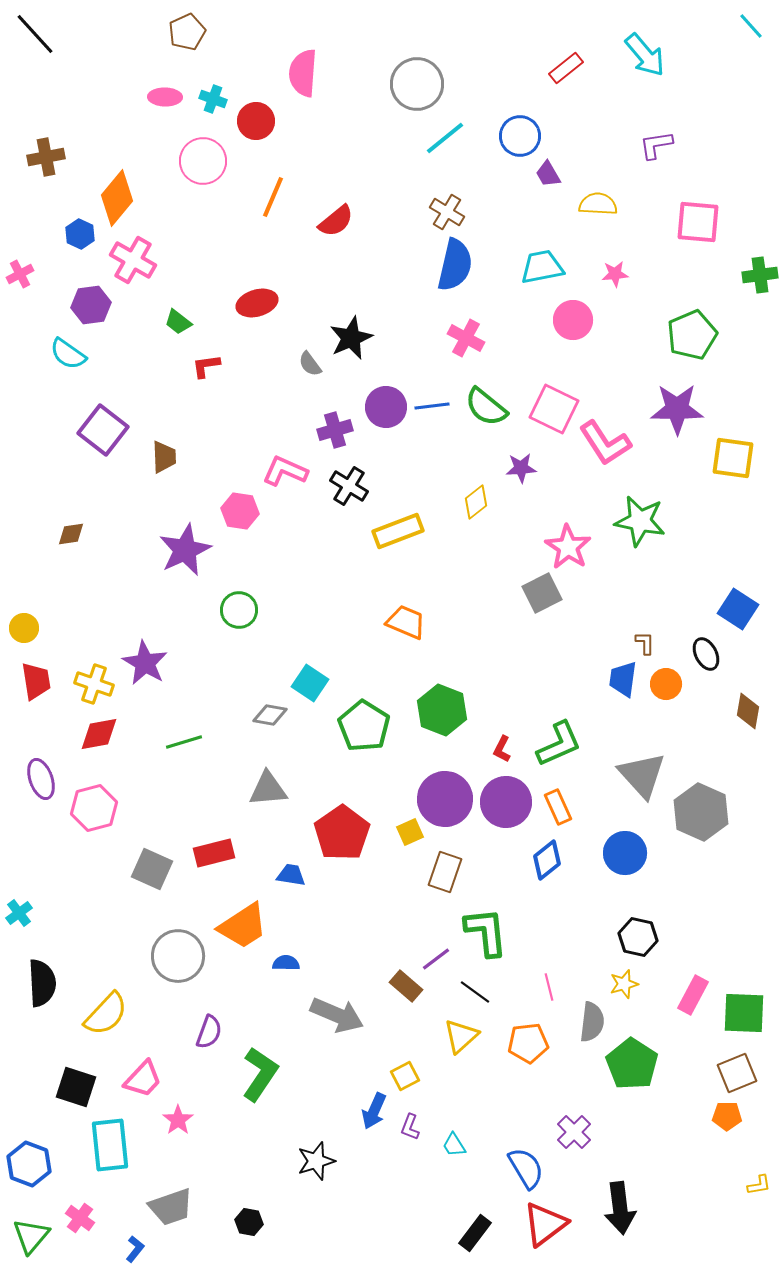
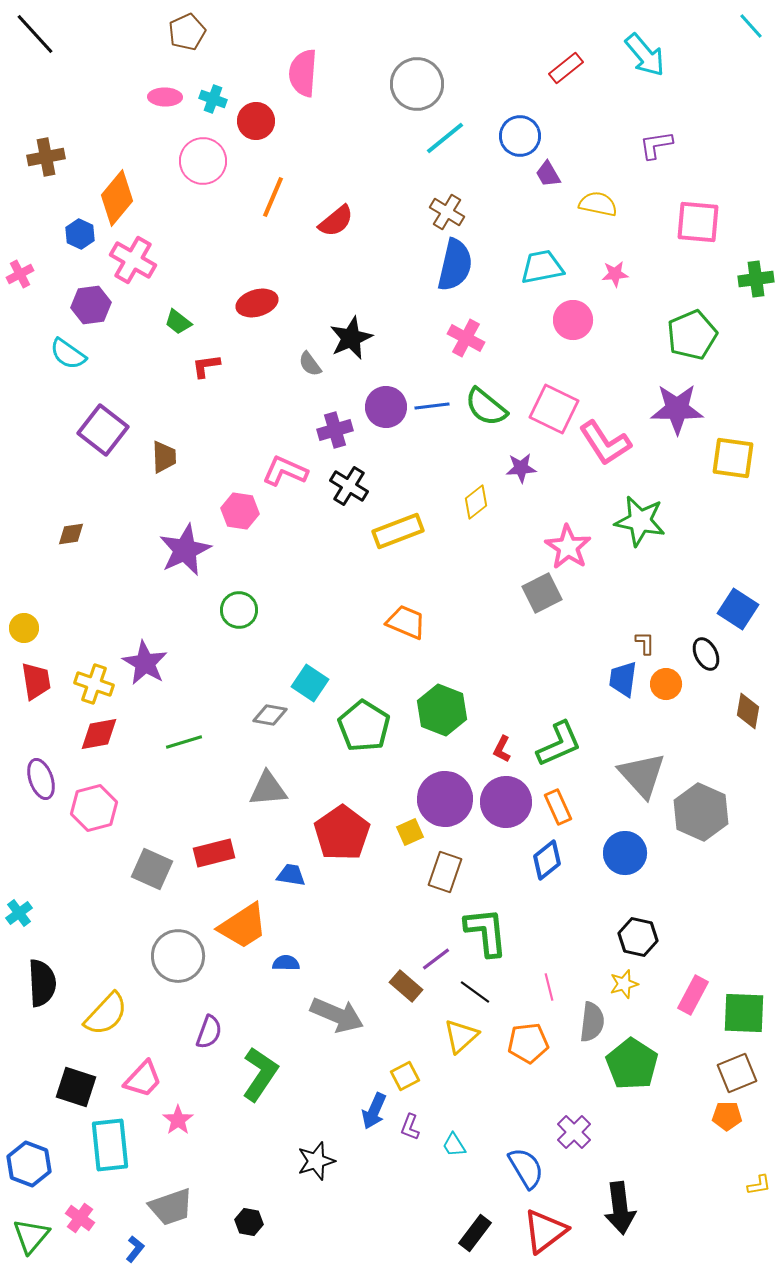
yellow semicircle at (598, 204): rotated 9 degrees clockwise
green cross at (760, 275): moved 4 px left, 4 px down
red triangle at (545, 1224): moved 7 px down
